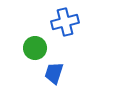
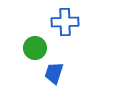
blue cross: rotated 12 degrees clockwise
